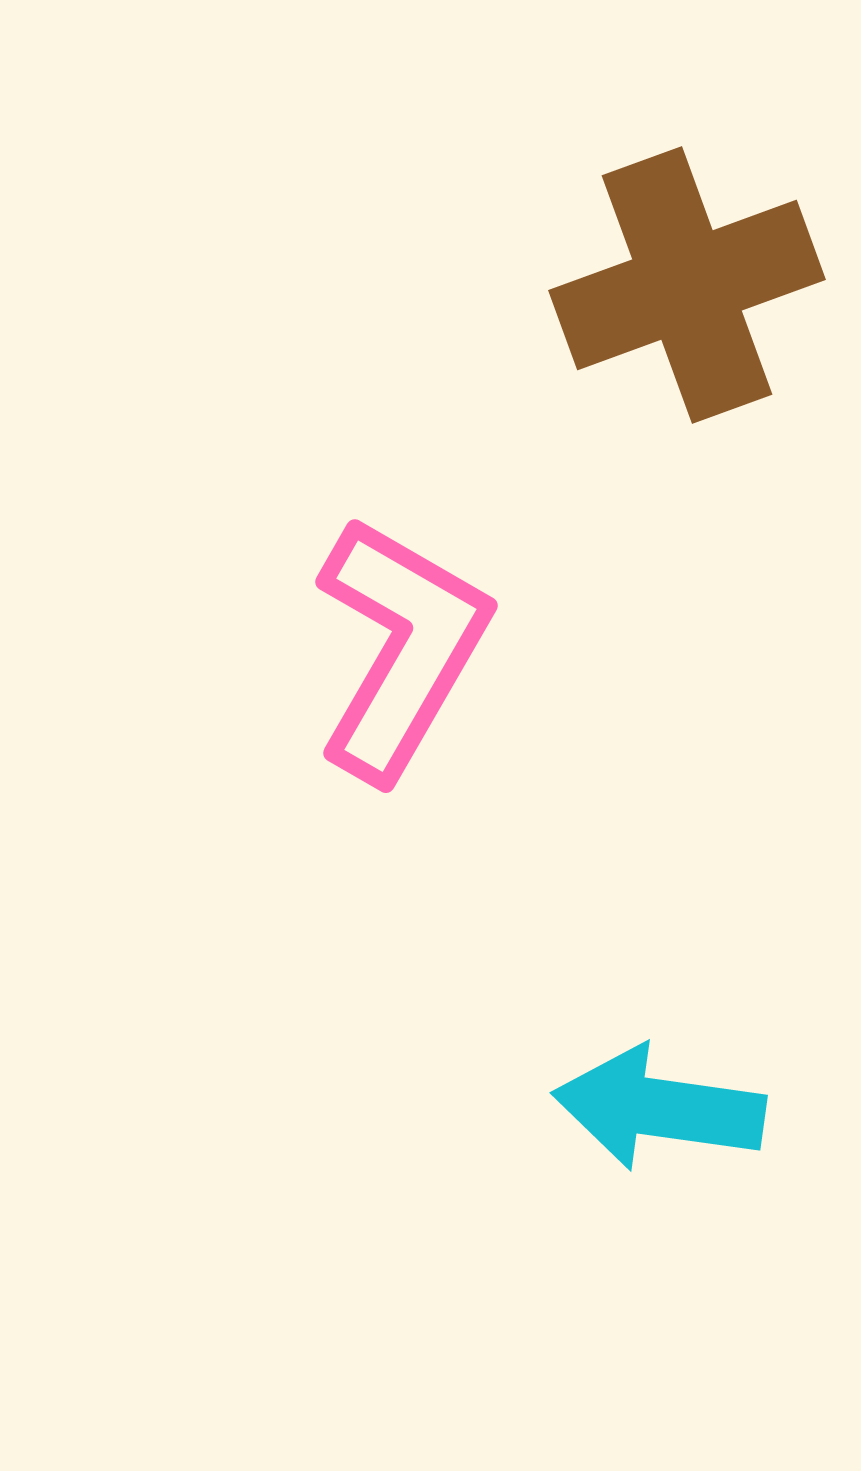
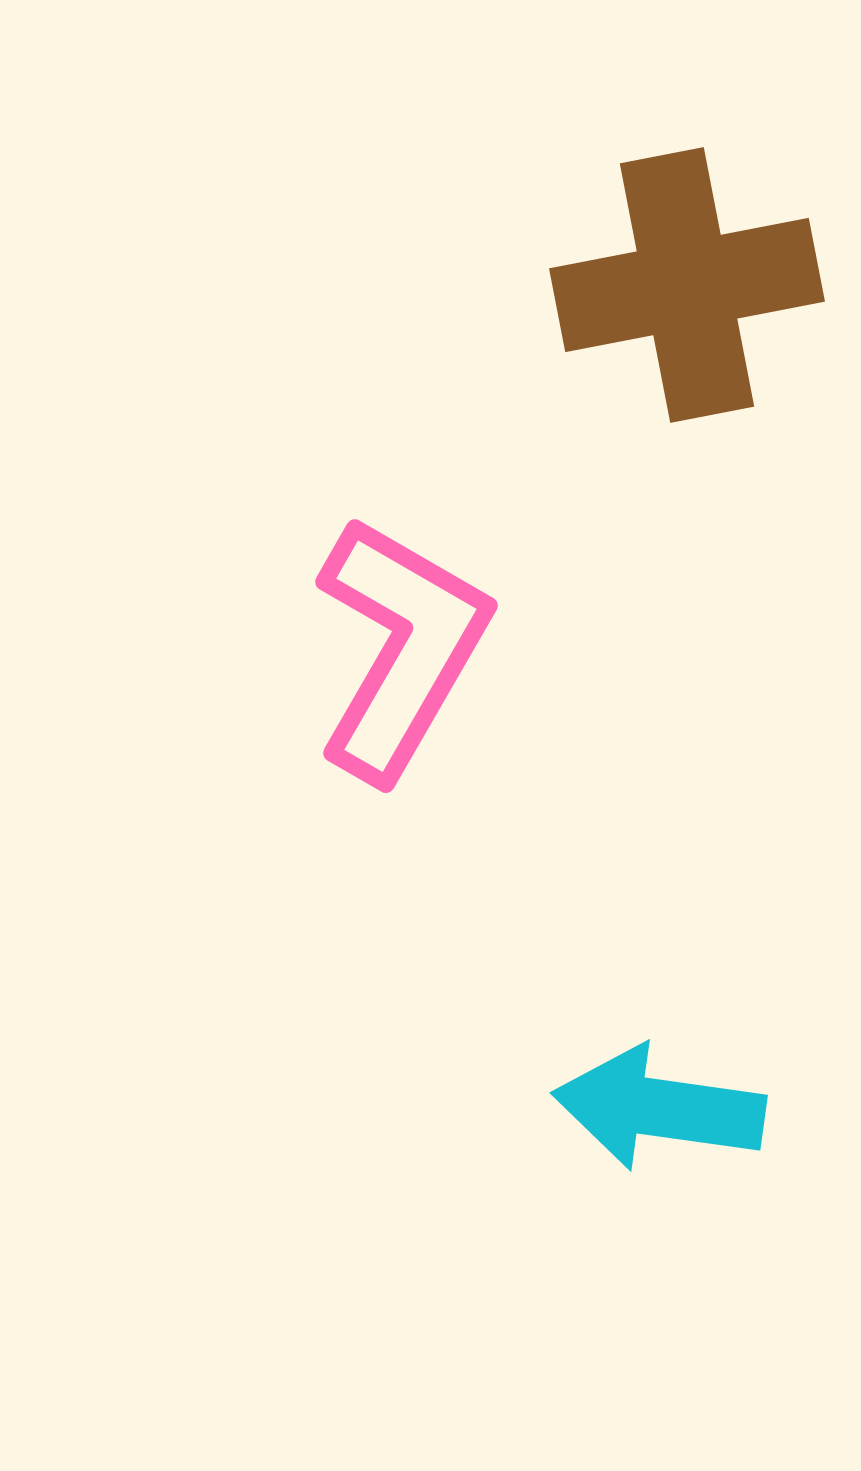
brown cross: rotated 9 degrees clockwise
